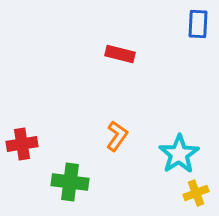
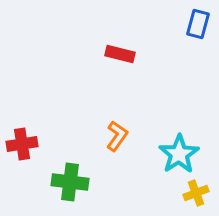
blue rectangle: rotated 12 degrees clockwise
